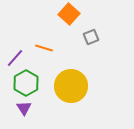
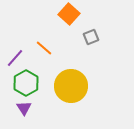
orange line: rotated 24 degrees clockwise
